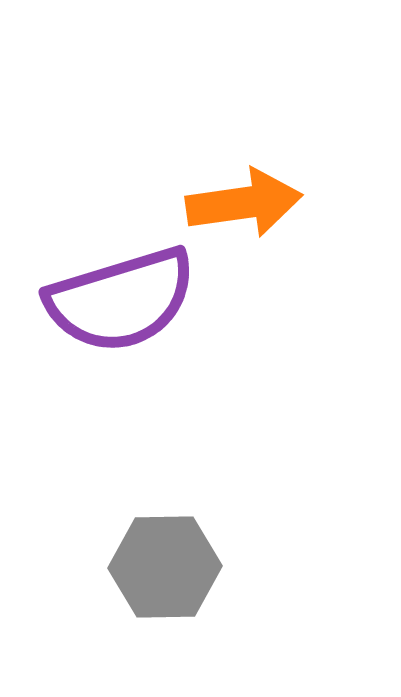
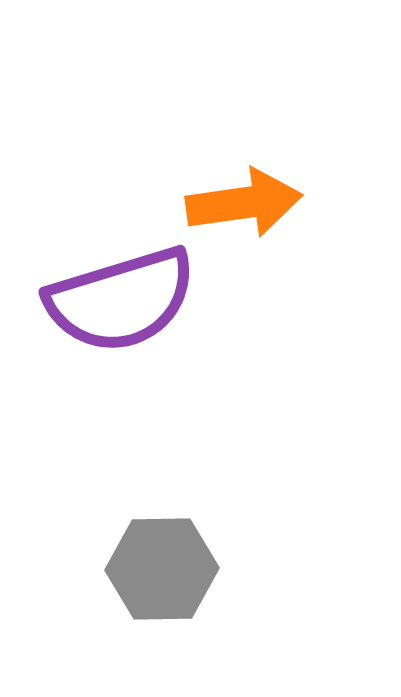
gray hexagon: moved 3 px left, 2 px down
